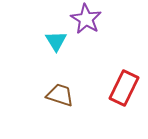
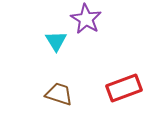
red rectangle: rotated 44 degrees clockwise
brown trapezoid: moved 1 px left, 1 px up
